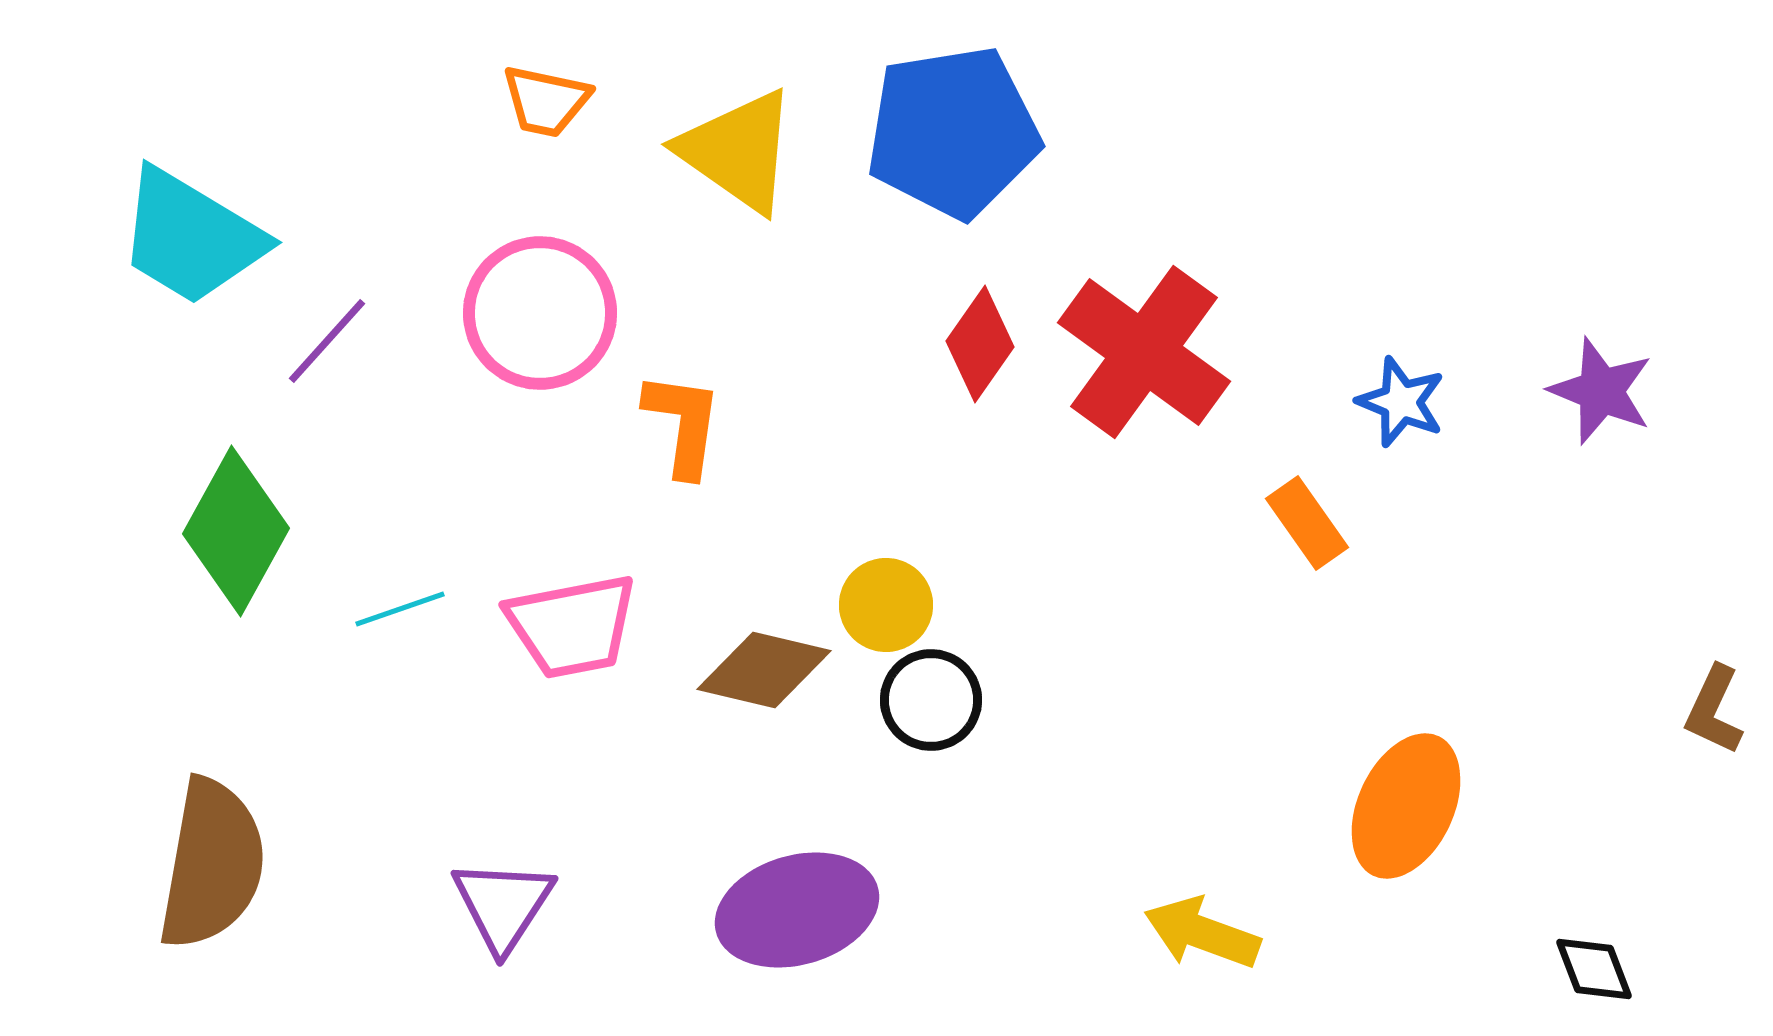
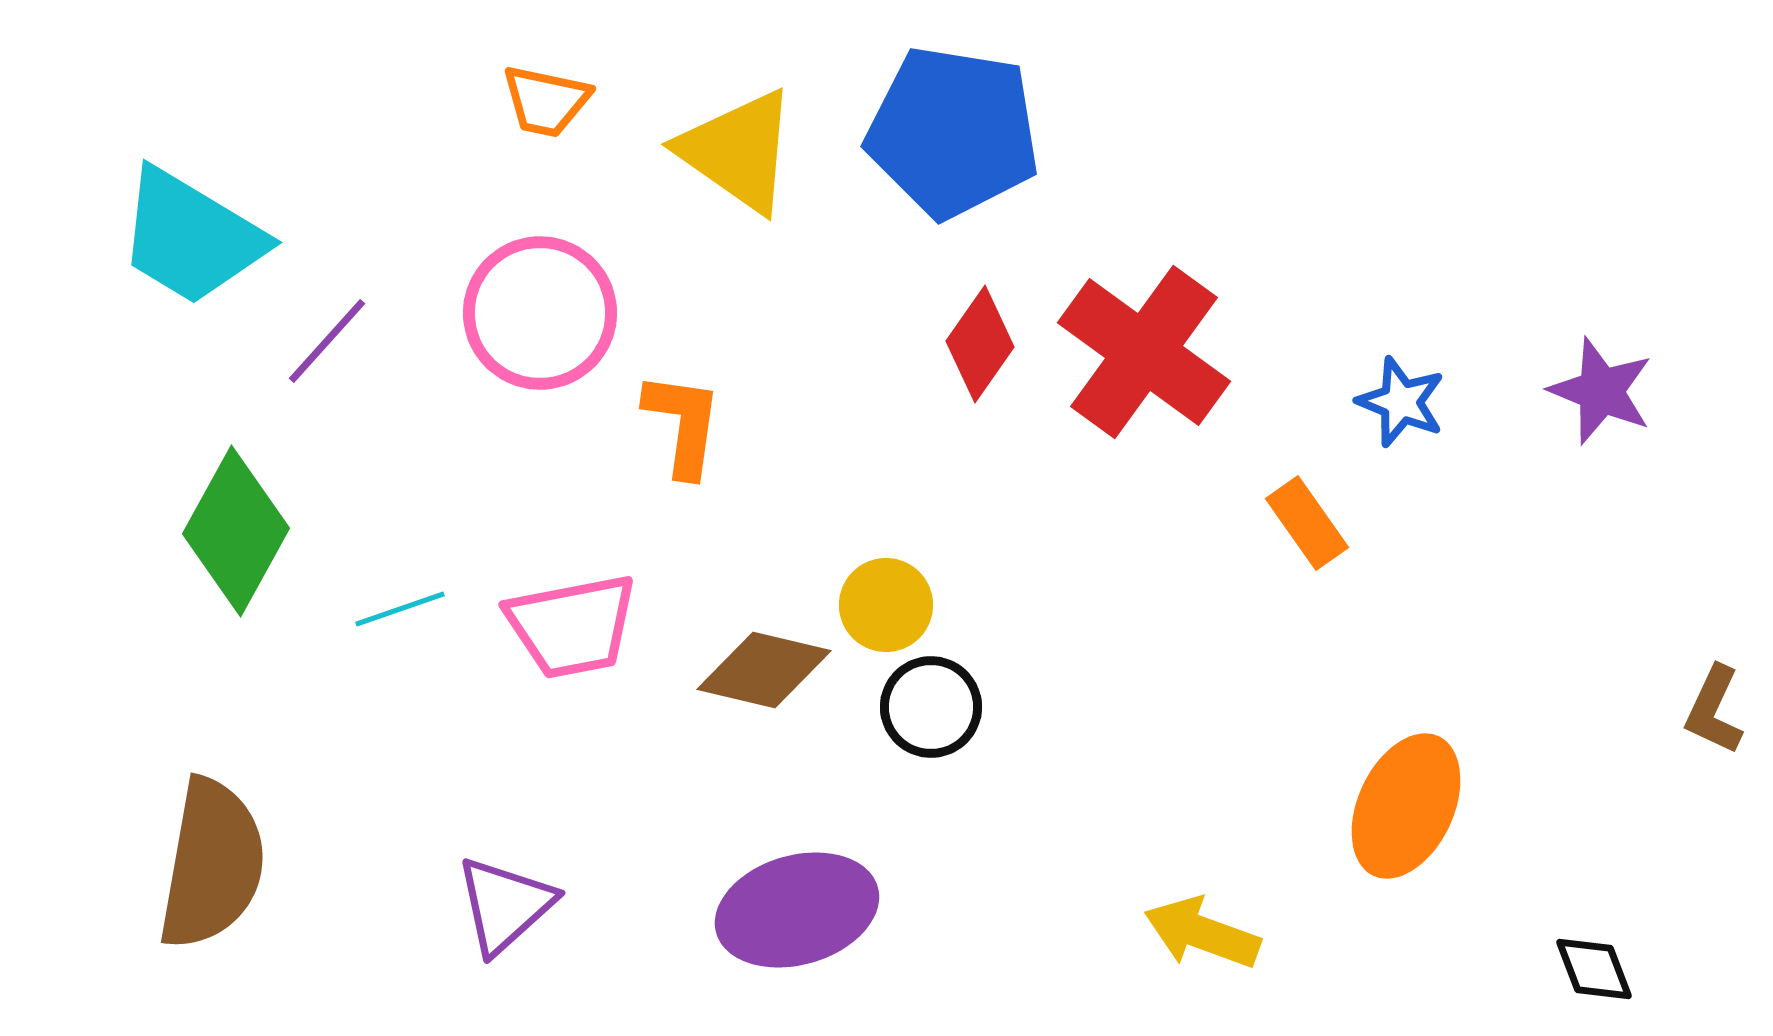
blue pentagon: rotated 18 degrees clockwise
black circle: moved 7 px down
purple triangle: moved 2 px right; rotated 15 degrees clockwise
